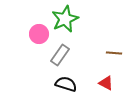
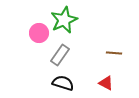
green star: moved 1 px left, 1 px down
pink circle: moved 1 px up
black semicircle: moved 3 px left, 1 px up
